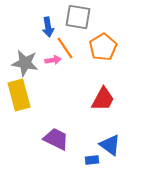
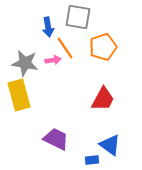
orange pentagon: rotated 12 degrees clockwise
